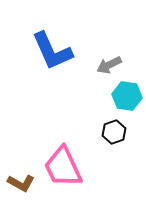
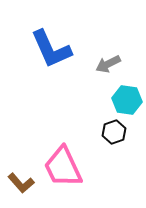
blue L-shape: moved 1 px left, 2 px up
gray arrow: moved 1 px left, 1 px up
cyan hexagon: moved 4 px down
brown L-shape: rotated 20 degrees clockwise
